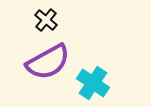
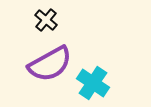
purple semicircle: moved 2 px right, 2 px down
